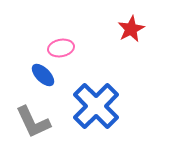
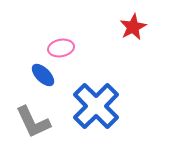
red star: moved 2 px right, 2 px up
